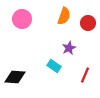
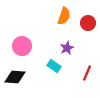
pink circle: moved 27 px down
purple star: moved 2 px left
red line: moved 2 px right, 2 px up
